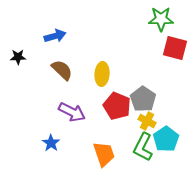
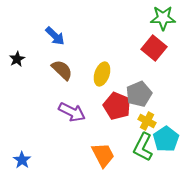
green star: moved 2 px right, 1 px up
blue arrow: rotated 60 degrees clockwise
red square: moved 21 px left; rotated 25 degrees clockwise
black star: moved 1 px left, 2 px down; rotated 28 degrees counterclockwise
yellow ellipse: rotated 15 degrees clockwise
gray pentagon: moved 4 px left, 5 px up; rotated 15 degrees clockwise
blue star: moved 29 px left, 17 px down
orange trapezoid: moved 1 px left, 1 px down; rotated 8 degrees counterclockwise
